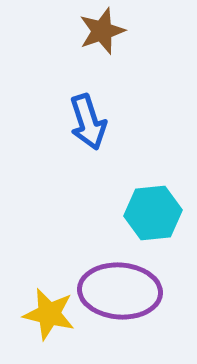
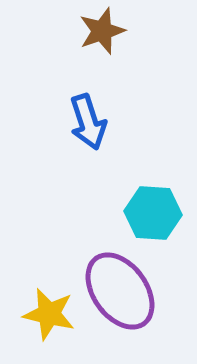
cyan hexagon: rotated 10 degrees clockwise
purple ellipse: rotated 50 degrees clockwise
